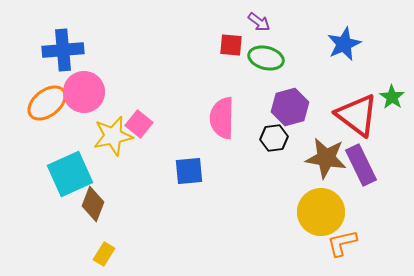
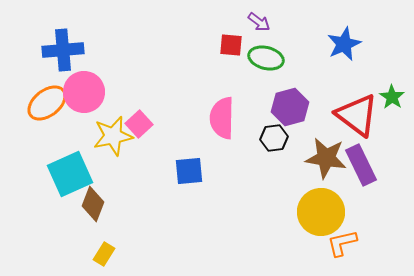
pink square: rotated 8 degrees clockwise
